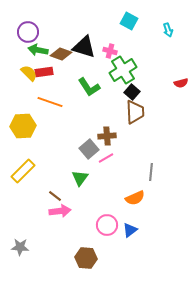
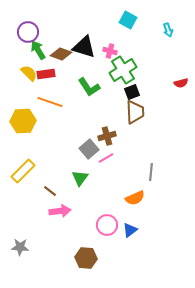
cyan square: moved 1 px left, 1 px up
green arrow: rotated 48 degrees clockwise
red rectangle: moved 2 px right, 2 px down
black square: rotated 28 degrees clockwise
yellow hexagon: moved 5 px up
brown cross: rotated 12 degrees counterclockwise
brown line: moved 5 px left, 5 px up
